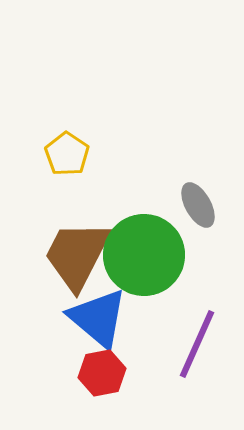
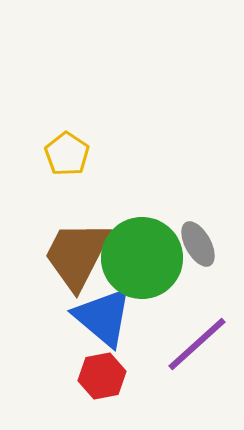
gray ellipse: moved 39 px down
green circle: moved 2 px left, 3 px down
blue triangle: moved 5 px right, 1 px up
purple line: rotated 24 degrees clockwise
red hexagon: moved 3 px down
